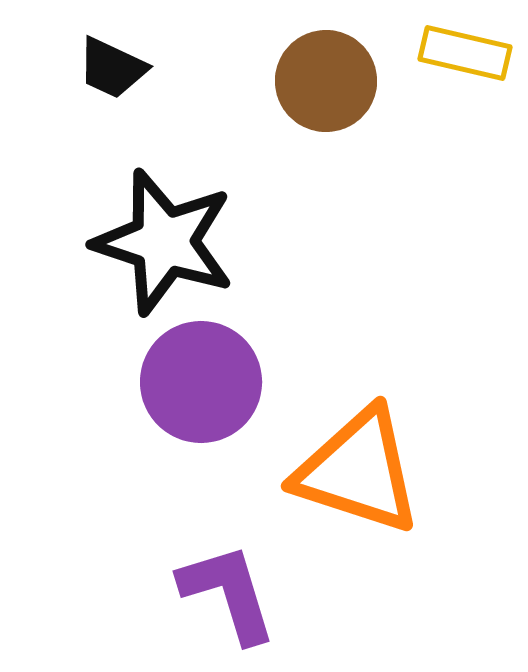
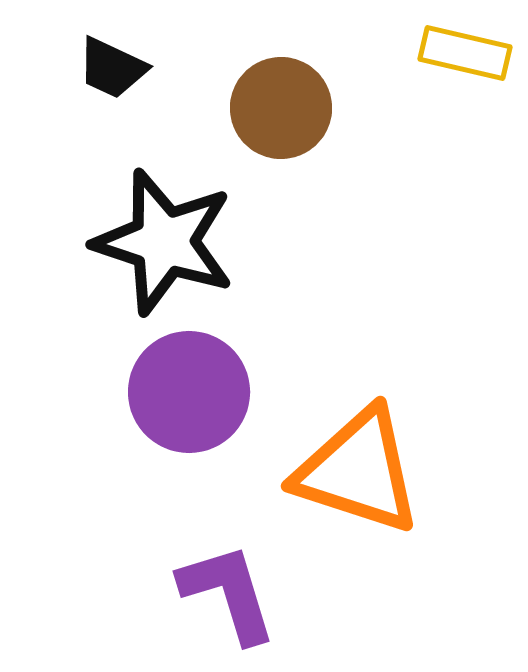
brown circle: moved 45 px left, 27 px down
purple circle: moved 12 px left, 10 px down
